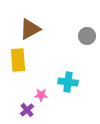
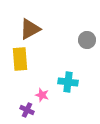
gray circle: moved 4 px down
yellow rectangle: moved 2 px right, 1 px up
pink star: moved 1 px right; rotated 16 degrees clockwise
purple cross: rotated 24 degrees counterclockwise
